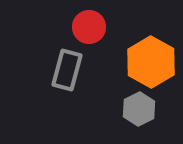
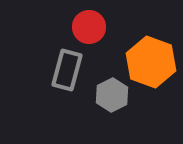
orange hexagon: rotated 9 degrees counterclockwise
gray hexagon: moved 27 px left, 14 px up
